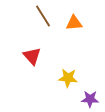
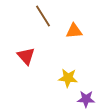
orange triangle: moved 8 px down
red triangle: moved 6 px left
purple star: moved 4 px left
